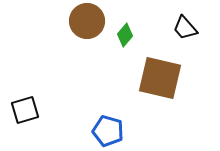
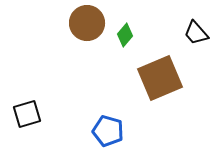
brown circle: moved 2 px down
black trapezoid: moved 11 px right, 5 px down
brown square: rotated 36 degrees counterclockwise
black square: moved 2 px right, 4 px down
